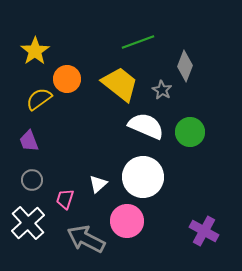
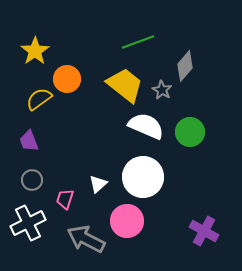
gray diamond: rotated 20 degrees clockwise
yellow trapezoid: moved 5 px right, 1 px down
white cross: rotated 16 degrees clockwise
